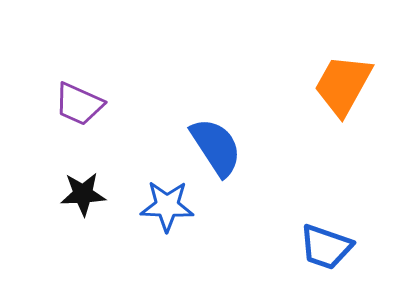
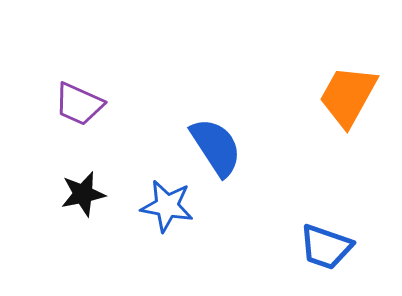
orange trapezoid: moved 5 px right, 11 px down
black star: rotated 9 degrees counterclockwise
blue star: rotated 8 degrees clockwise
